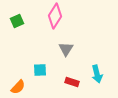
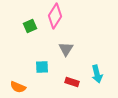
green square: moved 13 px right, 5 px down
cyan square: moved 2 px right, 3 px up
orange semicircle: rotated 70 degrees clockwise
